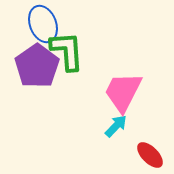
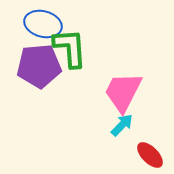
blue ellipse: rotated 54 degrees counterclockwise
green L-shape: moved 3 px right, 3 px up
purple pentagon: moved 2 px right; rotated 30 degrees clockwise
cyan arrow: moved 6 px right, 1 px up
